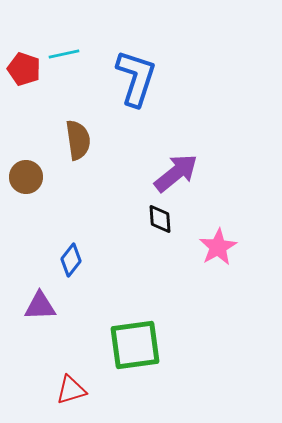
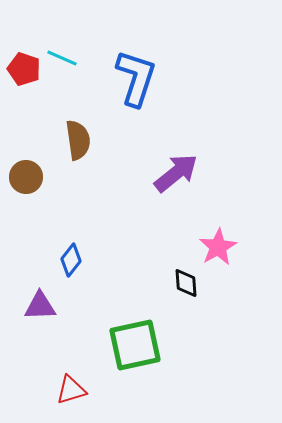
cyan line: moved 2 px left, 4 px down; rotated 36 degrees clockwise
black diamond: moved 26 px right, 64 px down
green square: rotated 4 degrees counterclockwise
